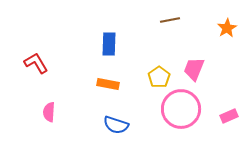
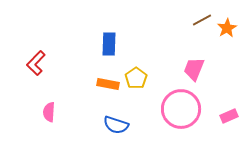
brown line: moved 32 px right; rotated 18 degrees counterclockwise
red L-shape: rotated 105 degrees counterclockwise
yellow pentagon: moved 23 px left, 1 px down
